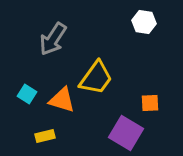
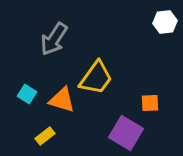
white hexagon: moved 21 px right; rotated 15 degrees counterclockwise
gray arrow: moved 1 px right
yellow rectangle: rotated 24 degrees counterclockwise
